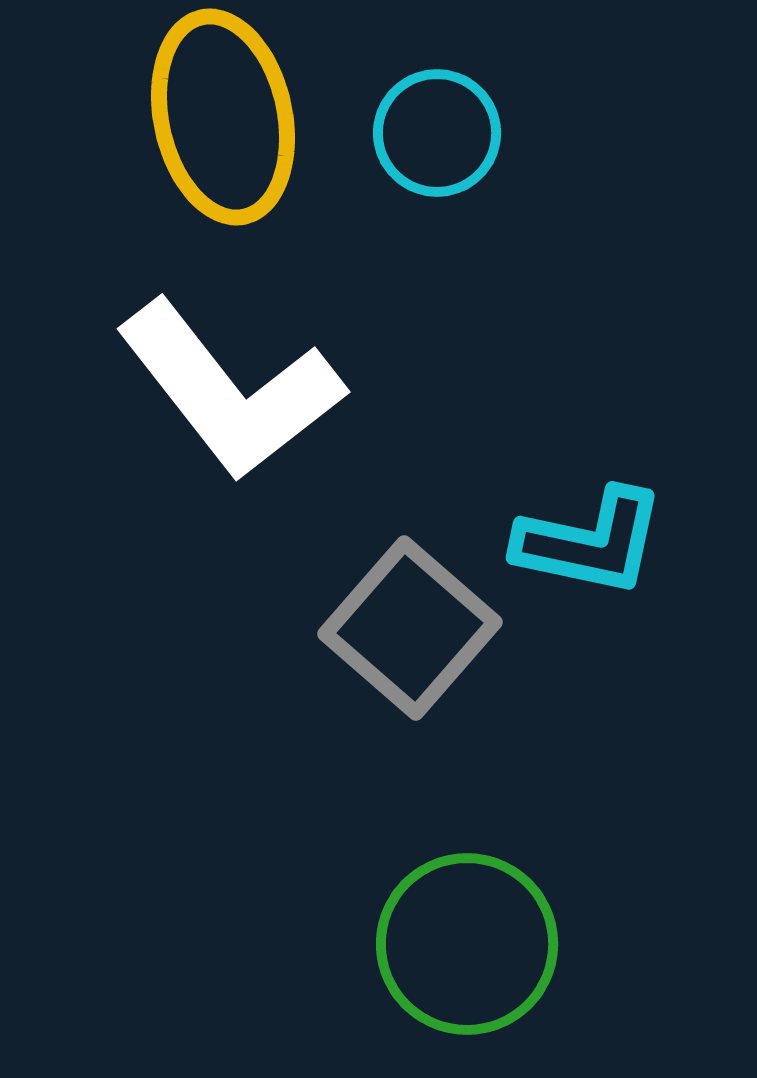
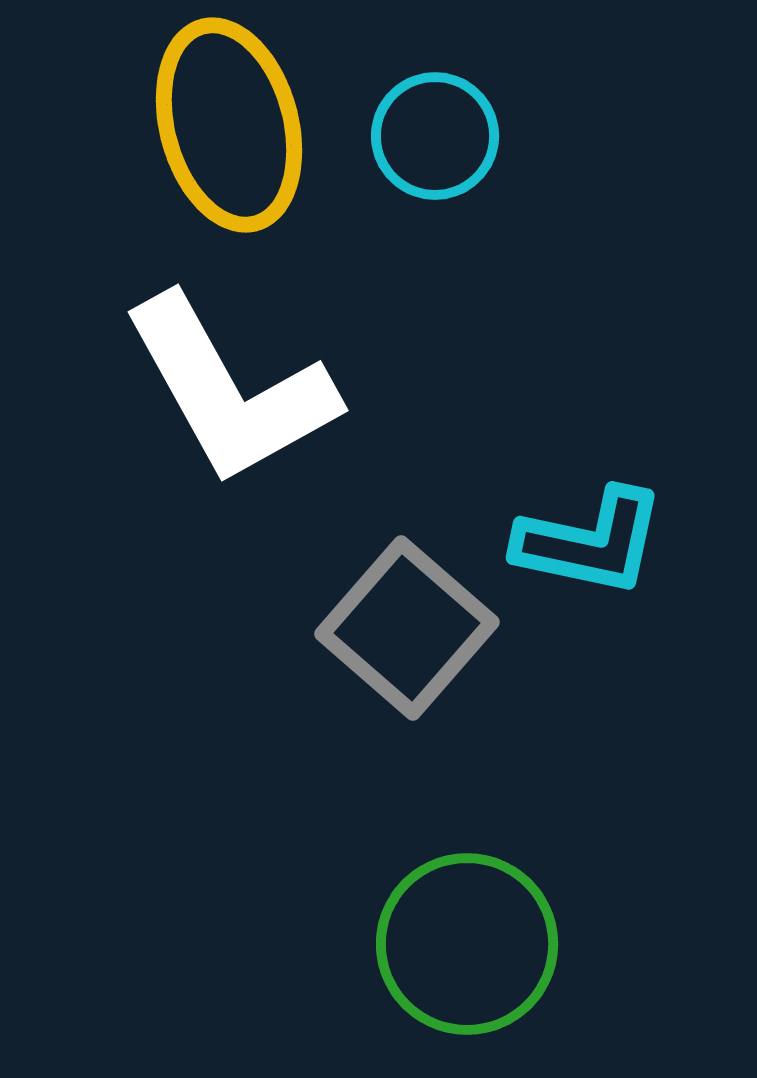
yellow ellipse: moved 6 px right, 8 px down; rotated 3 degrees counterclockwise
cyan circle: moved 2 px left, 3 px down
white L-shape: rotated 9 degrees clockwise
gray square: moved 3 px left
